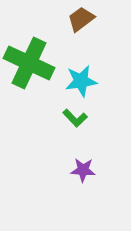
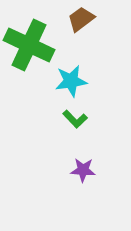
green cross: moved 18 px up
cyan star: moved 10 px left
green L-shape: moved 1 px down
